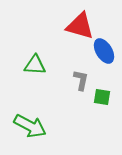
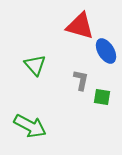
blue ellipse: moved 2 px right
green triangle: rotated 45 degrees clockwise
